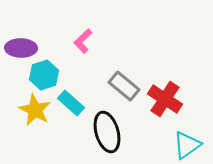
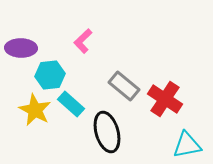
cyan hexagon: moved 6 px right; rotated 12 degrees clockwise
cyan rectangle: moved 1 px down
cyan triangle: rotated 24 degrees clockwise
